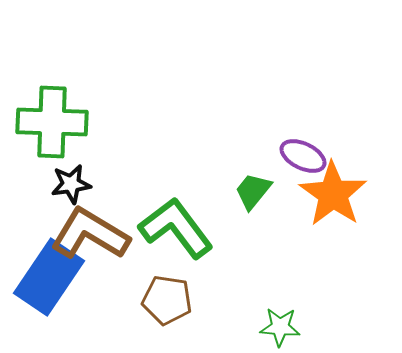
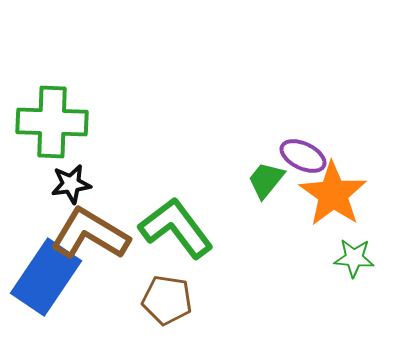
green trapezoid: moved 13 px right, 11 px up
blue rectangle: moved 3 px left
green star: moved 74 px right, 69 px up
